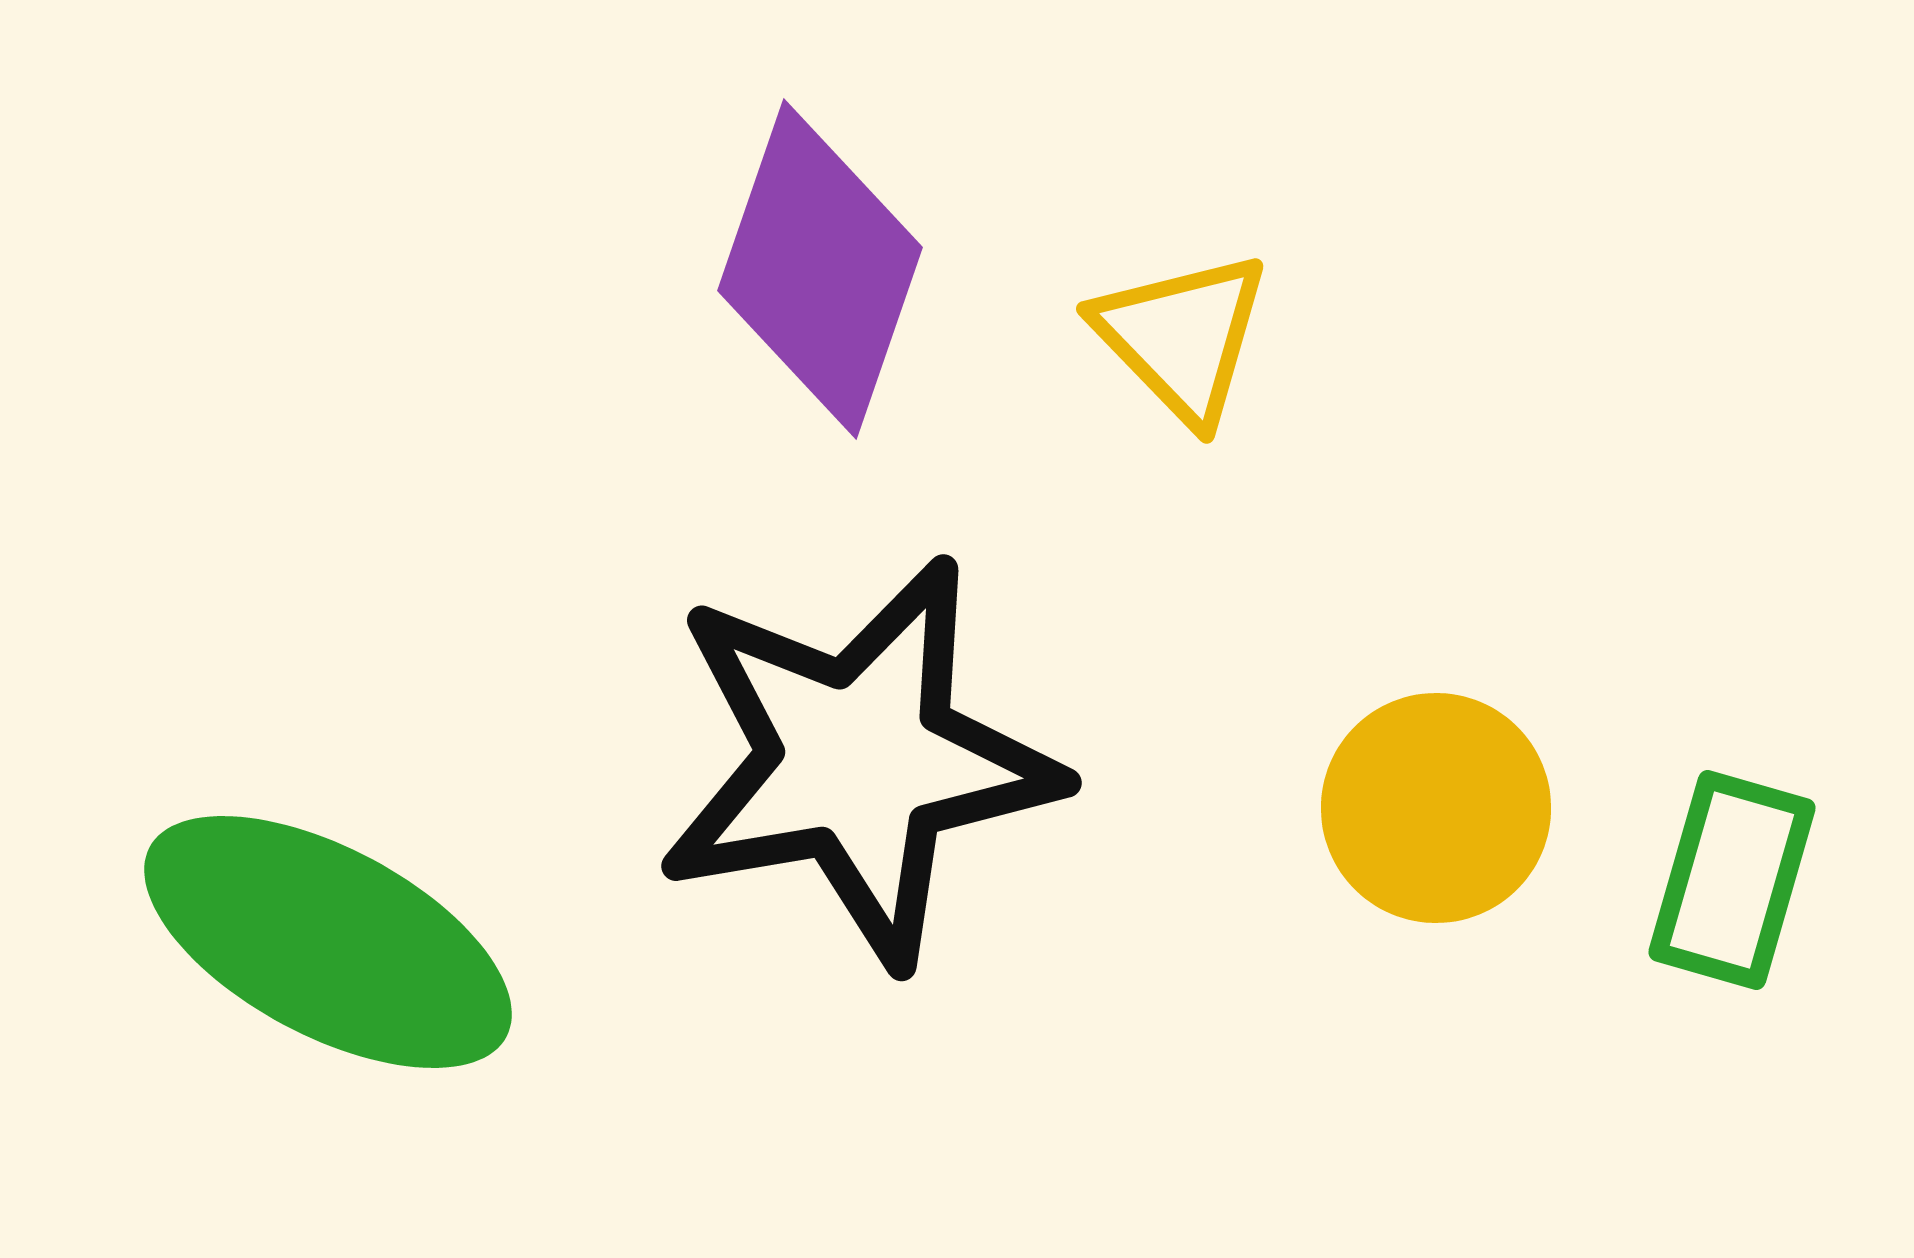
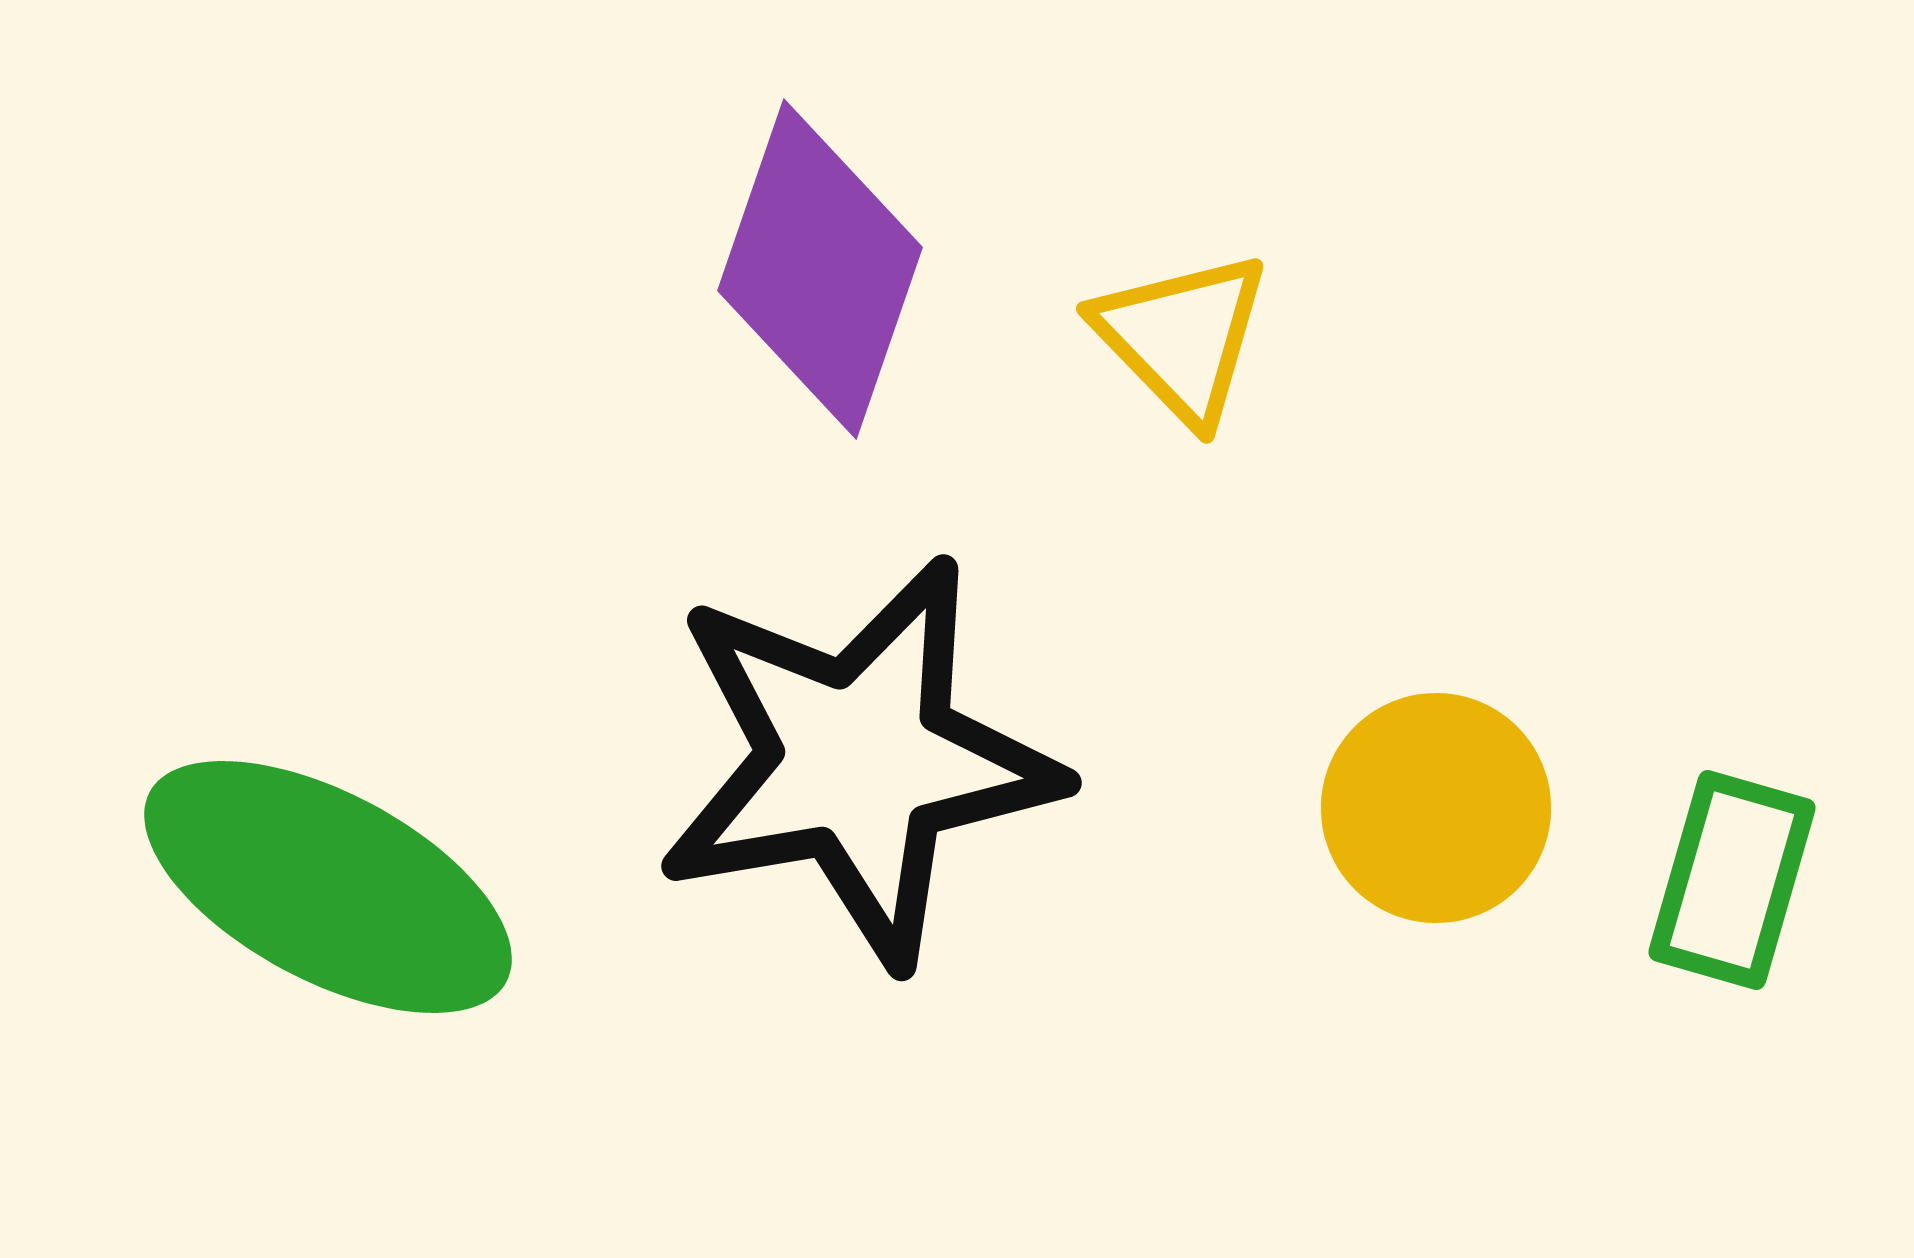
green ellipse: moved 55 px up
